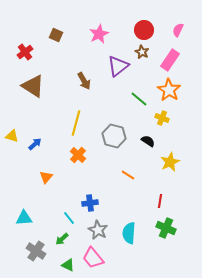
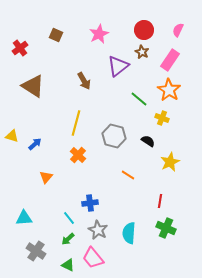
red cross: moved 5 px left, 4 px up
green arrow: moved 6 px right
